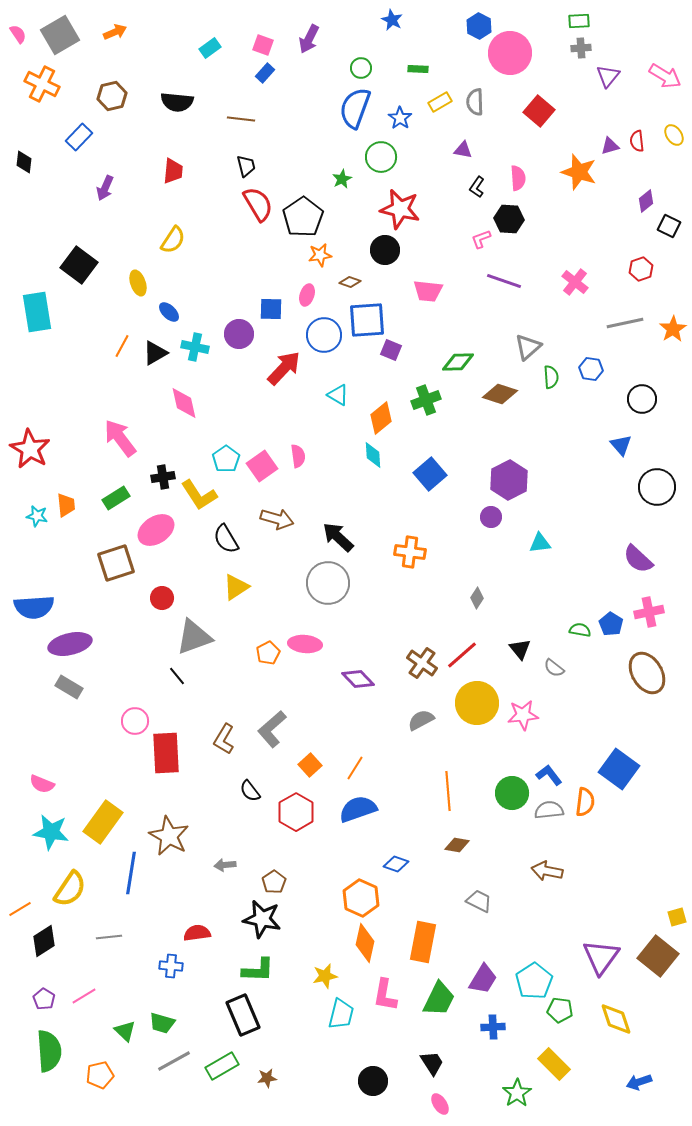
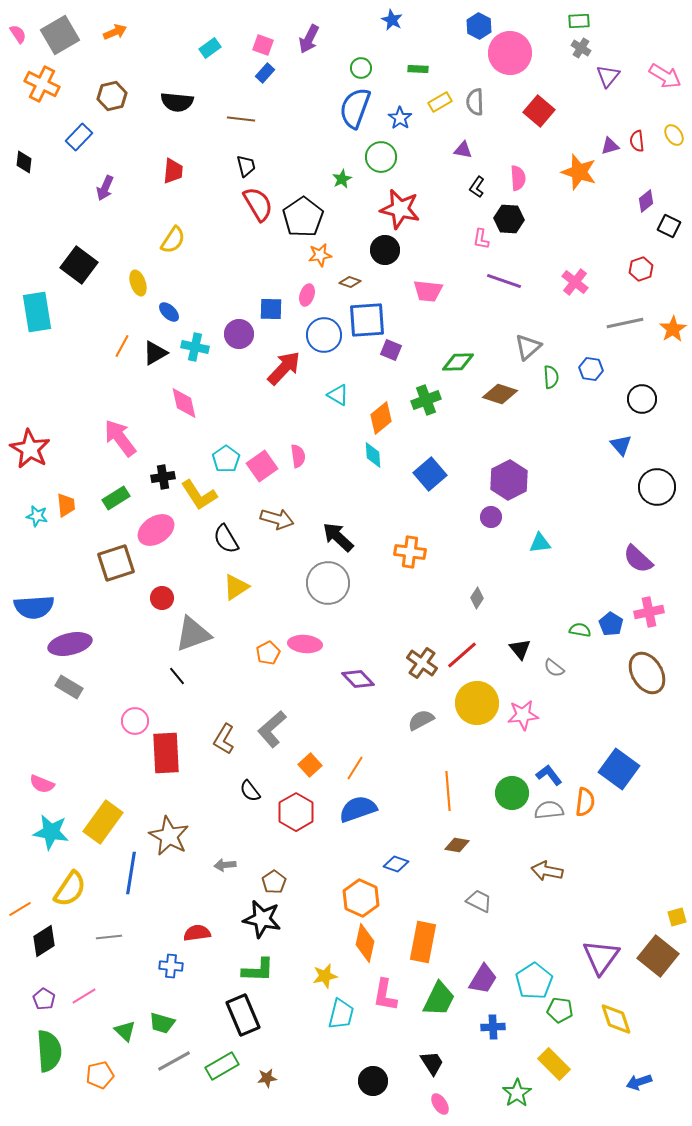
gray cross at (581, 48): rotated 36 degrees clockwise
pink L-shape at (481, 239): rotated 60 degrees counterclockwise
gray triangle at (194, 637): moved 1 px left, 3 px up
